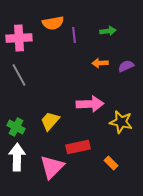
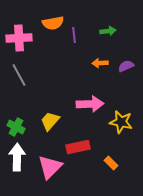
pink triangle: moved 2 px left
